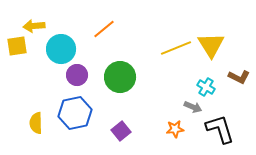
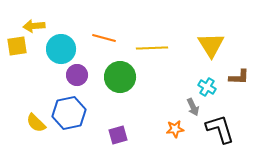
orange line: moved 9 px down; rotated 55 degrees clockwise
yellow line: moved 24 px left; rotated 20 degrees clockwise
brown L-shape: rotated 25 degrees counterclockwise
cyan cross: moved 1 px right
gray arrow: rotated 42 degrees clockwise
blue hexagon: moved 6 px left
yellow semicircle: rotated 45 degrees counterclockwise
purple square: moved 3 px left, 4 px down; rotated 24 degrees clockwise
